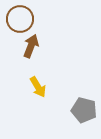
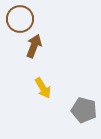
brown arrow: moved 3 px right
yellow arrow: moved 5 px right, 1 px down
